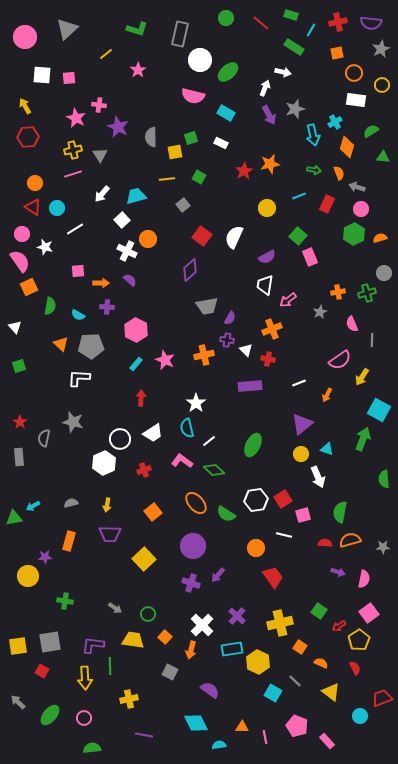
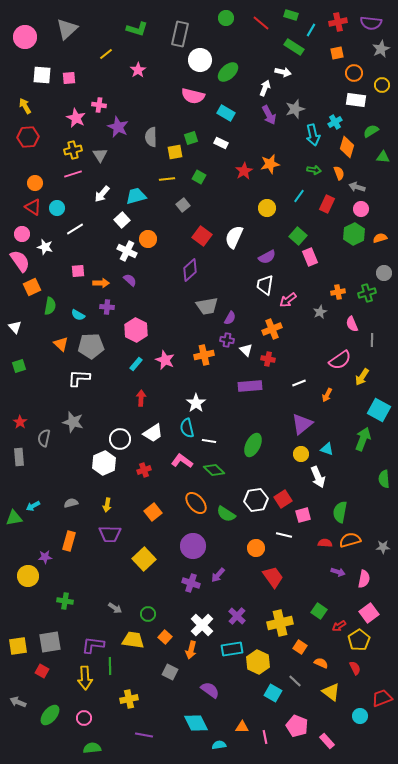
cyan line at (299, 196): rotated 32 degrees counterclockwise
orange square at (29, 287): moved 3 px right
white line at (209, 441): rotated 48 degrees clockwise
gray arrow at (18, 702): rotated 21 degrees counterclockwise
